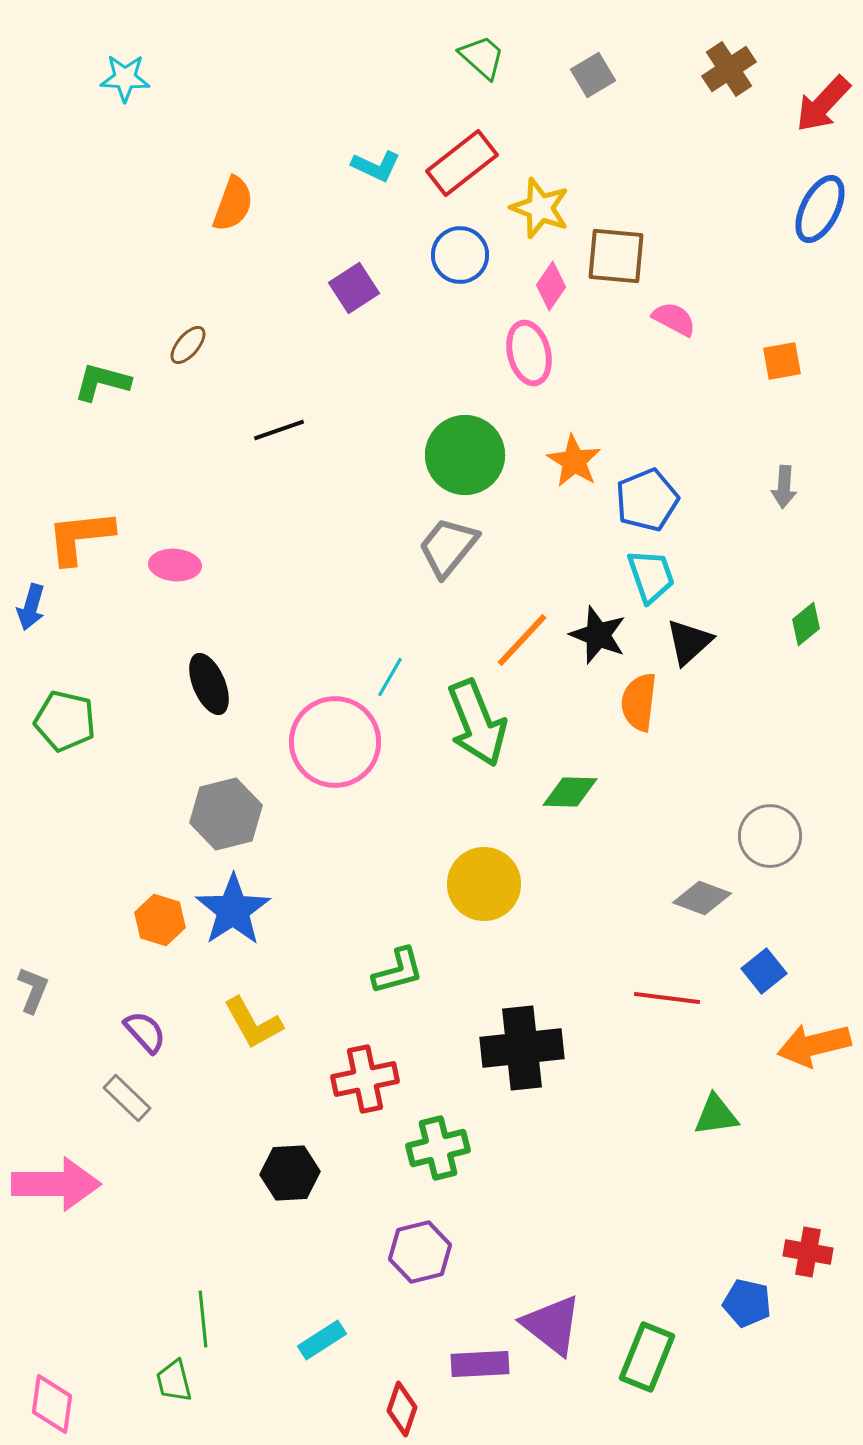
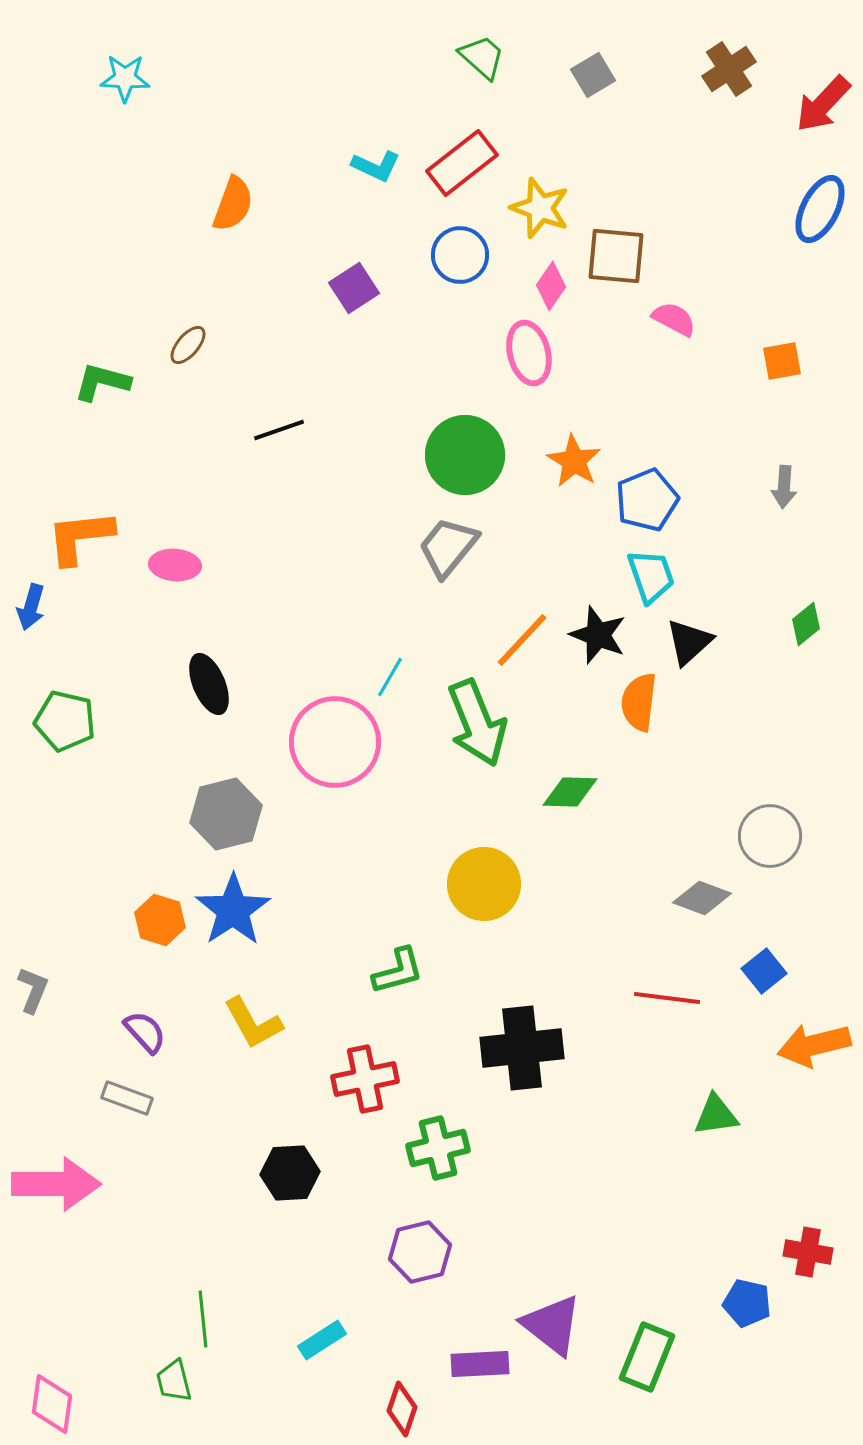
gray rectangle at (127, 1098): rotated 24 degrees counterclockwise
